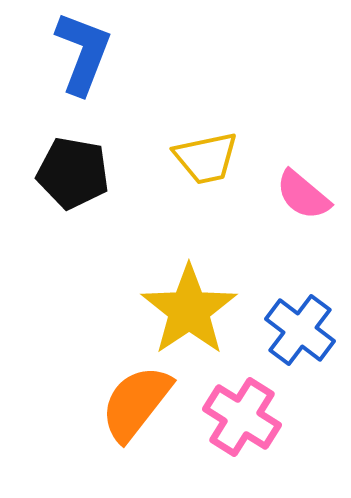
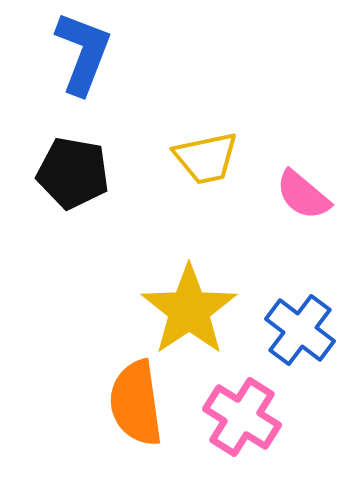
orange semicircle: rotated 46 degrees counterclockwise
